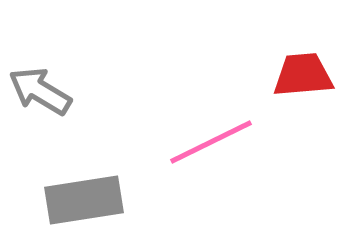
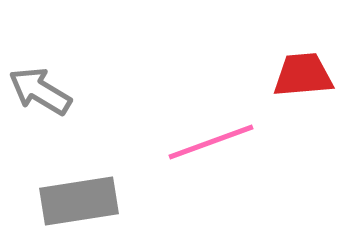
pink line: rotated 6 degrees clockwise
gray rectangle: moved 5 px left, 1 px down
